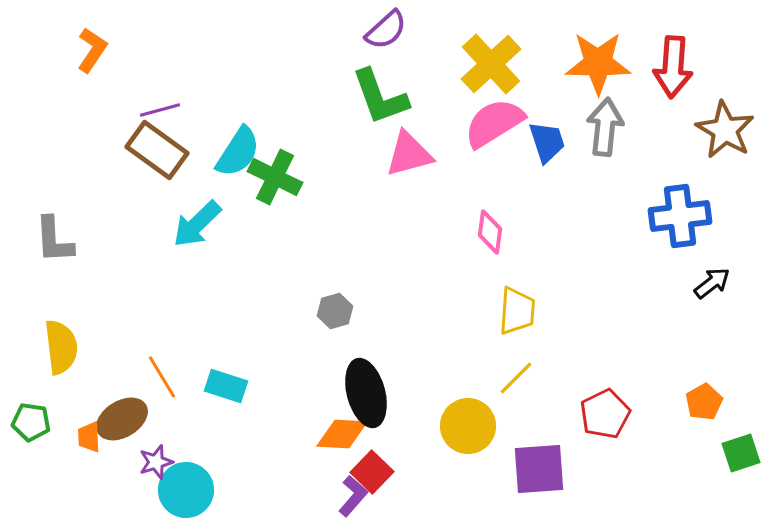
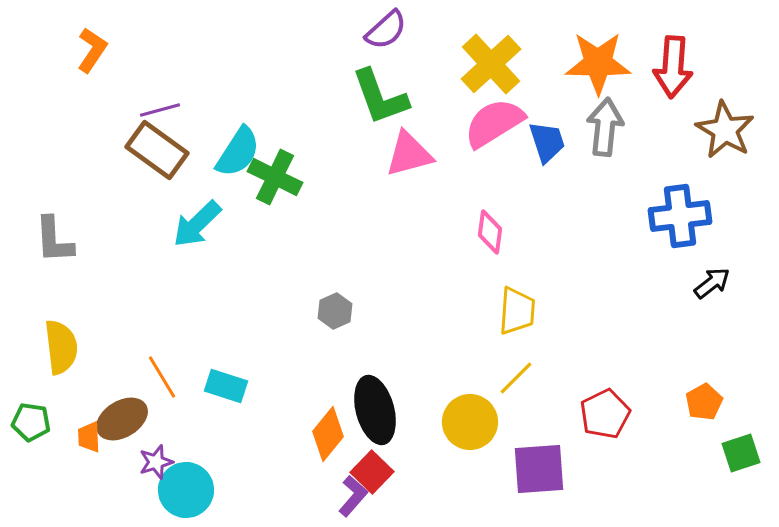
gray hexagon: rotated 8 degrees counterclockwise
black ellipse: moved 9 px right, 17 px down
yellow circle: moved 2 px right, 4 px up
orange diamond: moved 14 px left; rotated 54 degrees counterclockwise
